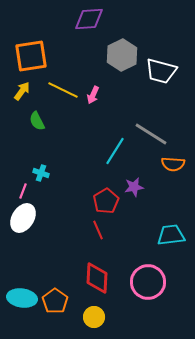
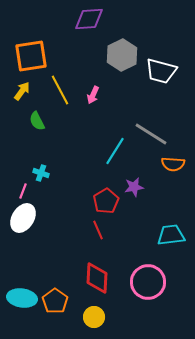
yellow line: moved 3 px left; rotated 36 degrees clockwise
